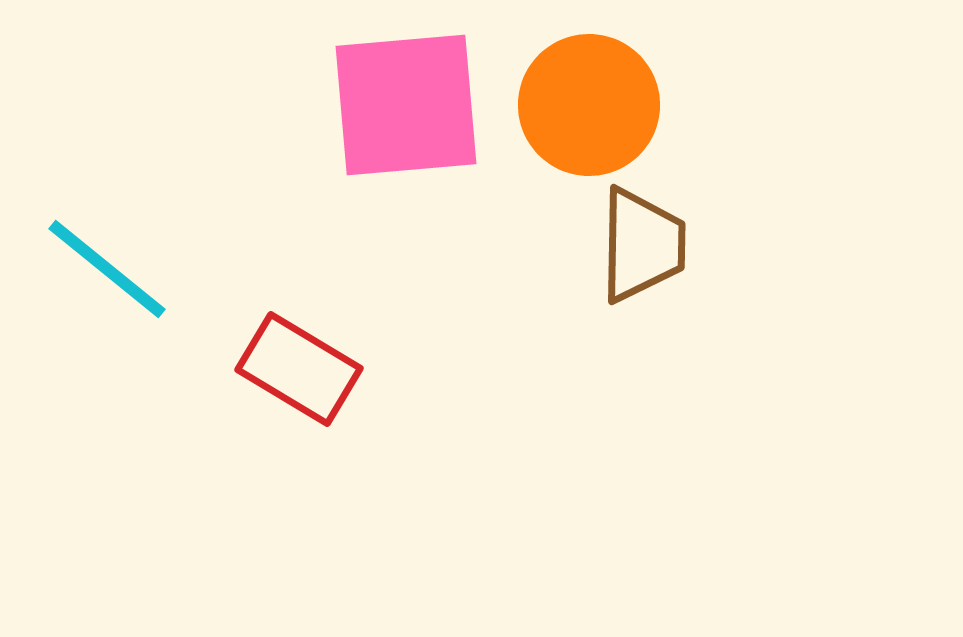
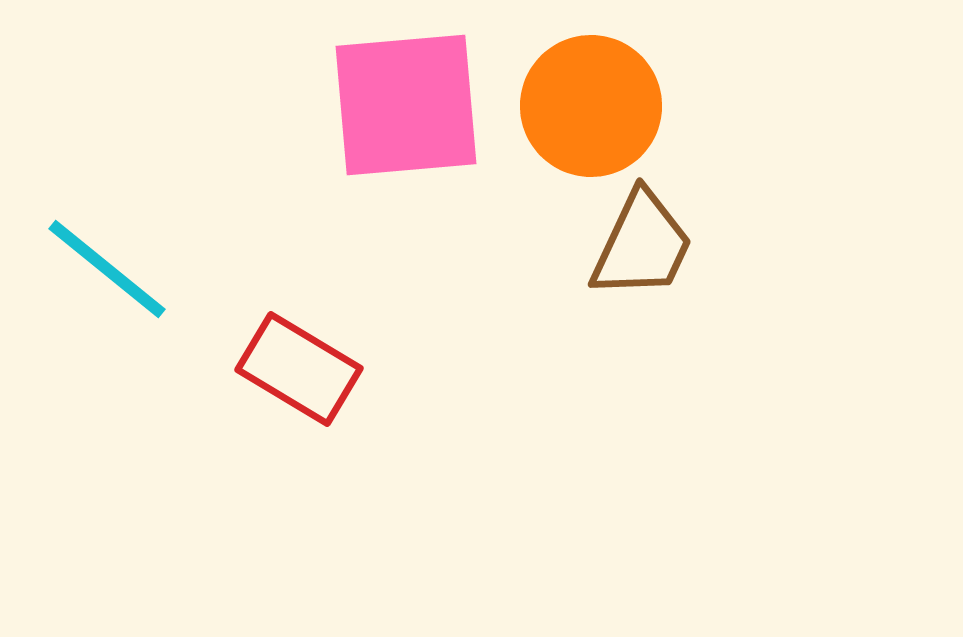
orange circle: moved 2 px right, 1 px down
brown trapezoid: rotated 24 degrees clockwise
